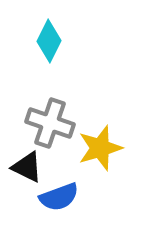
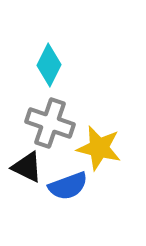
cyan diamond: moved 24 px down
yellow star: moved 1 px left; rotated 30 degrees clockwise
blue semicircle: moved 9 px right, 11 px up
